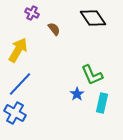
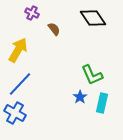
blue star: moved 3 px right, 3 px down
